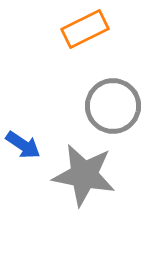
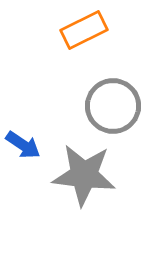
orange rectangle: moved 1 px left, 1 px down
gray star: rotated 4 degrees counterclockwise
